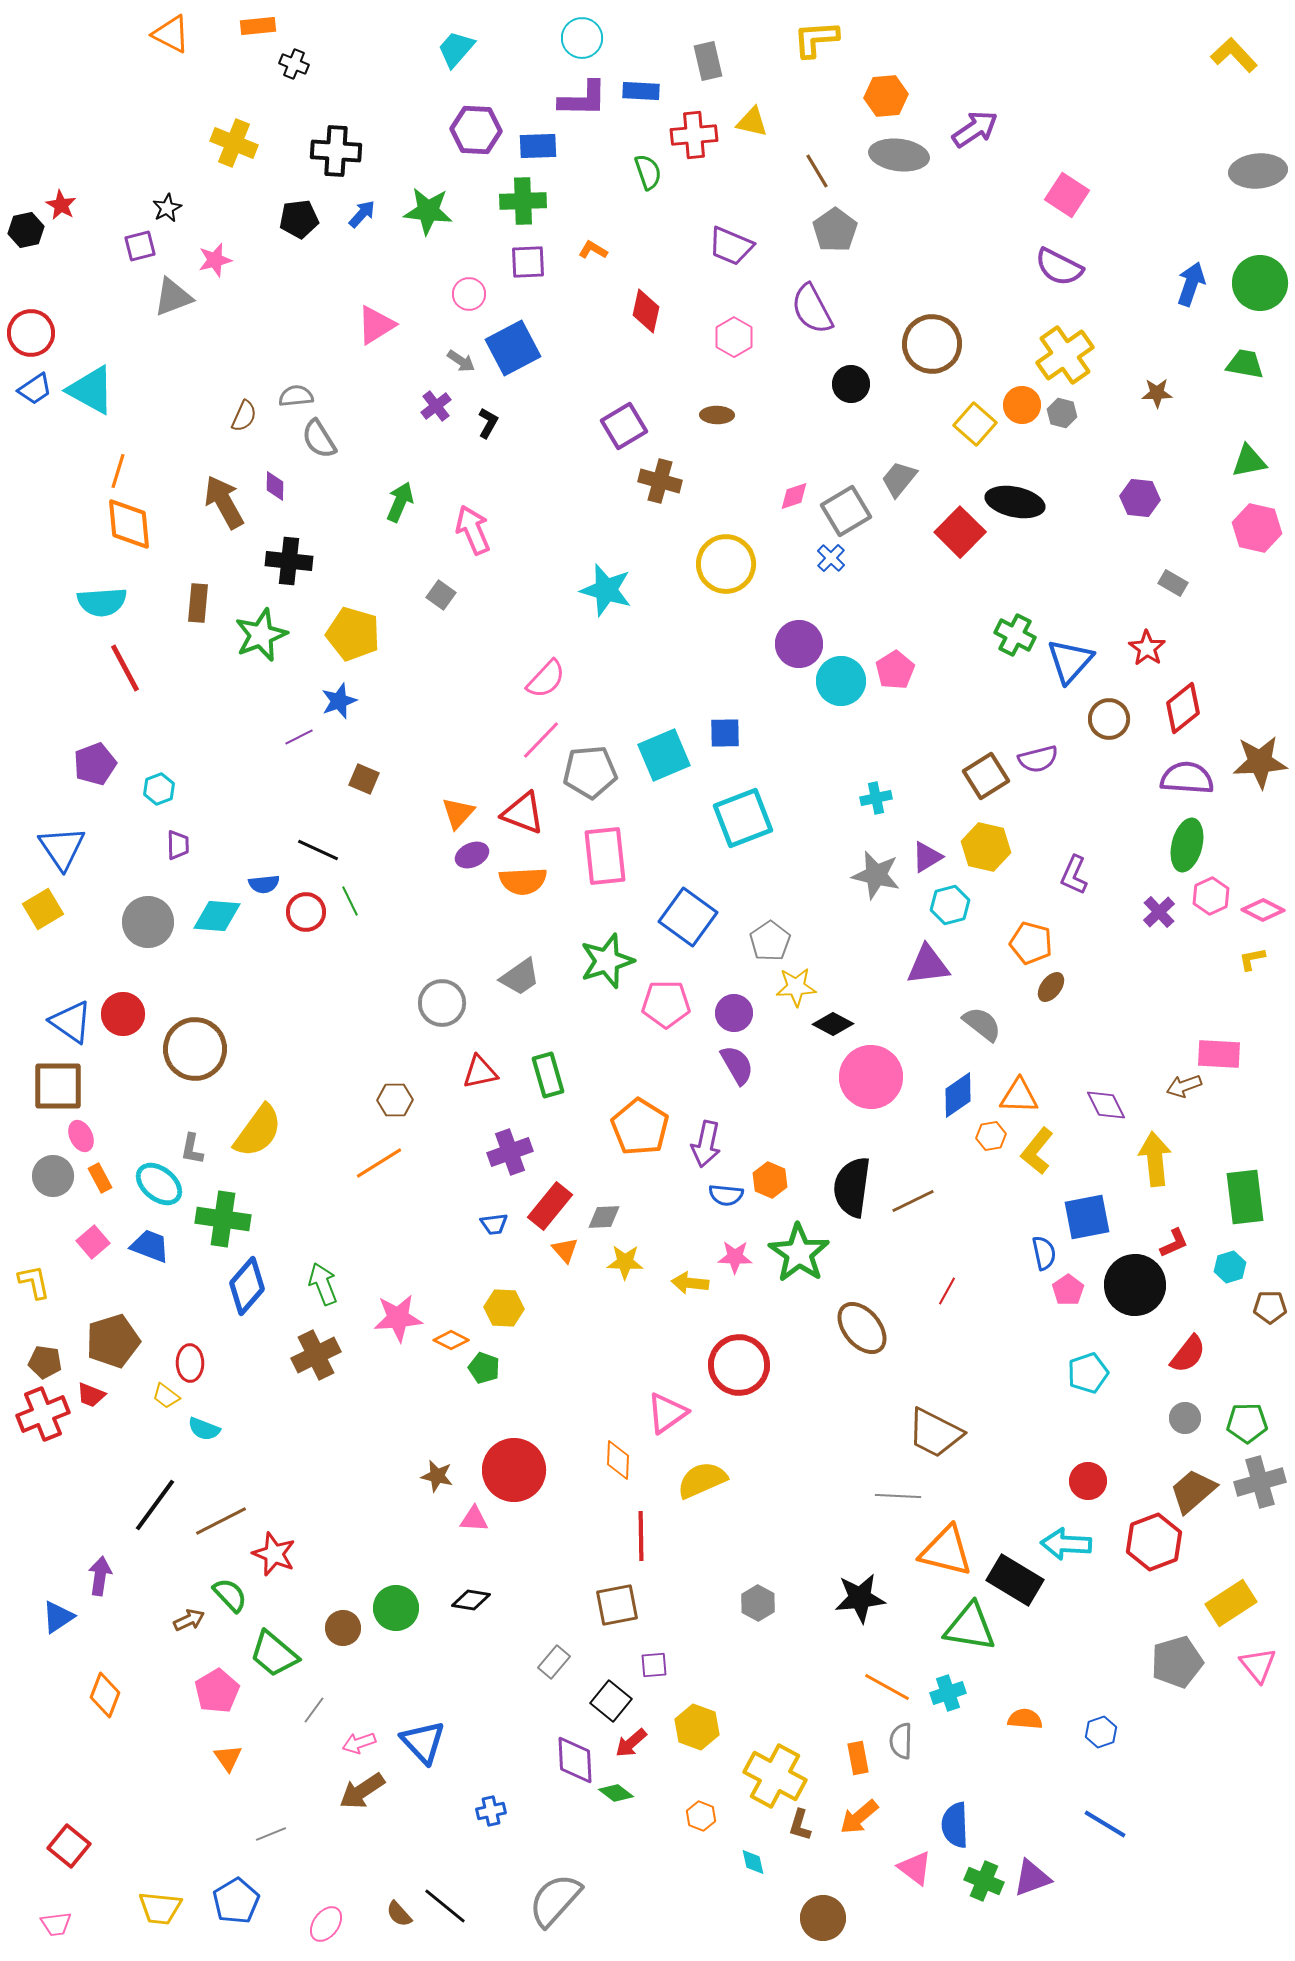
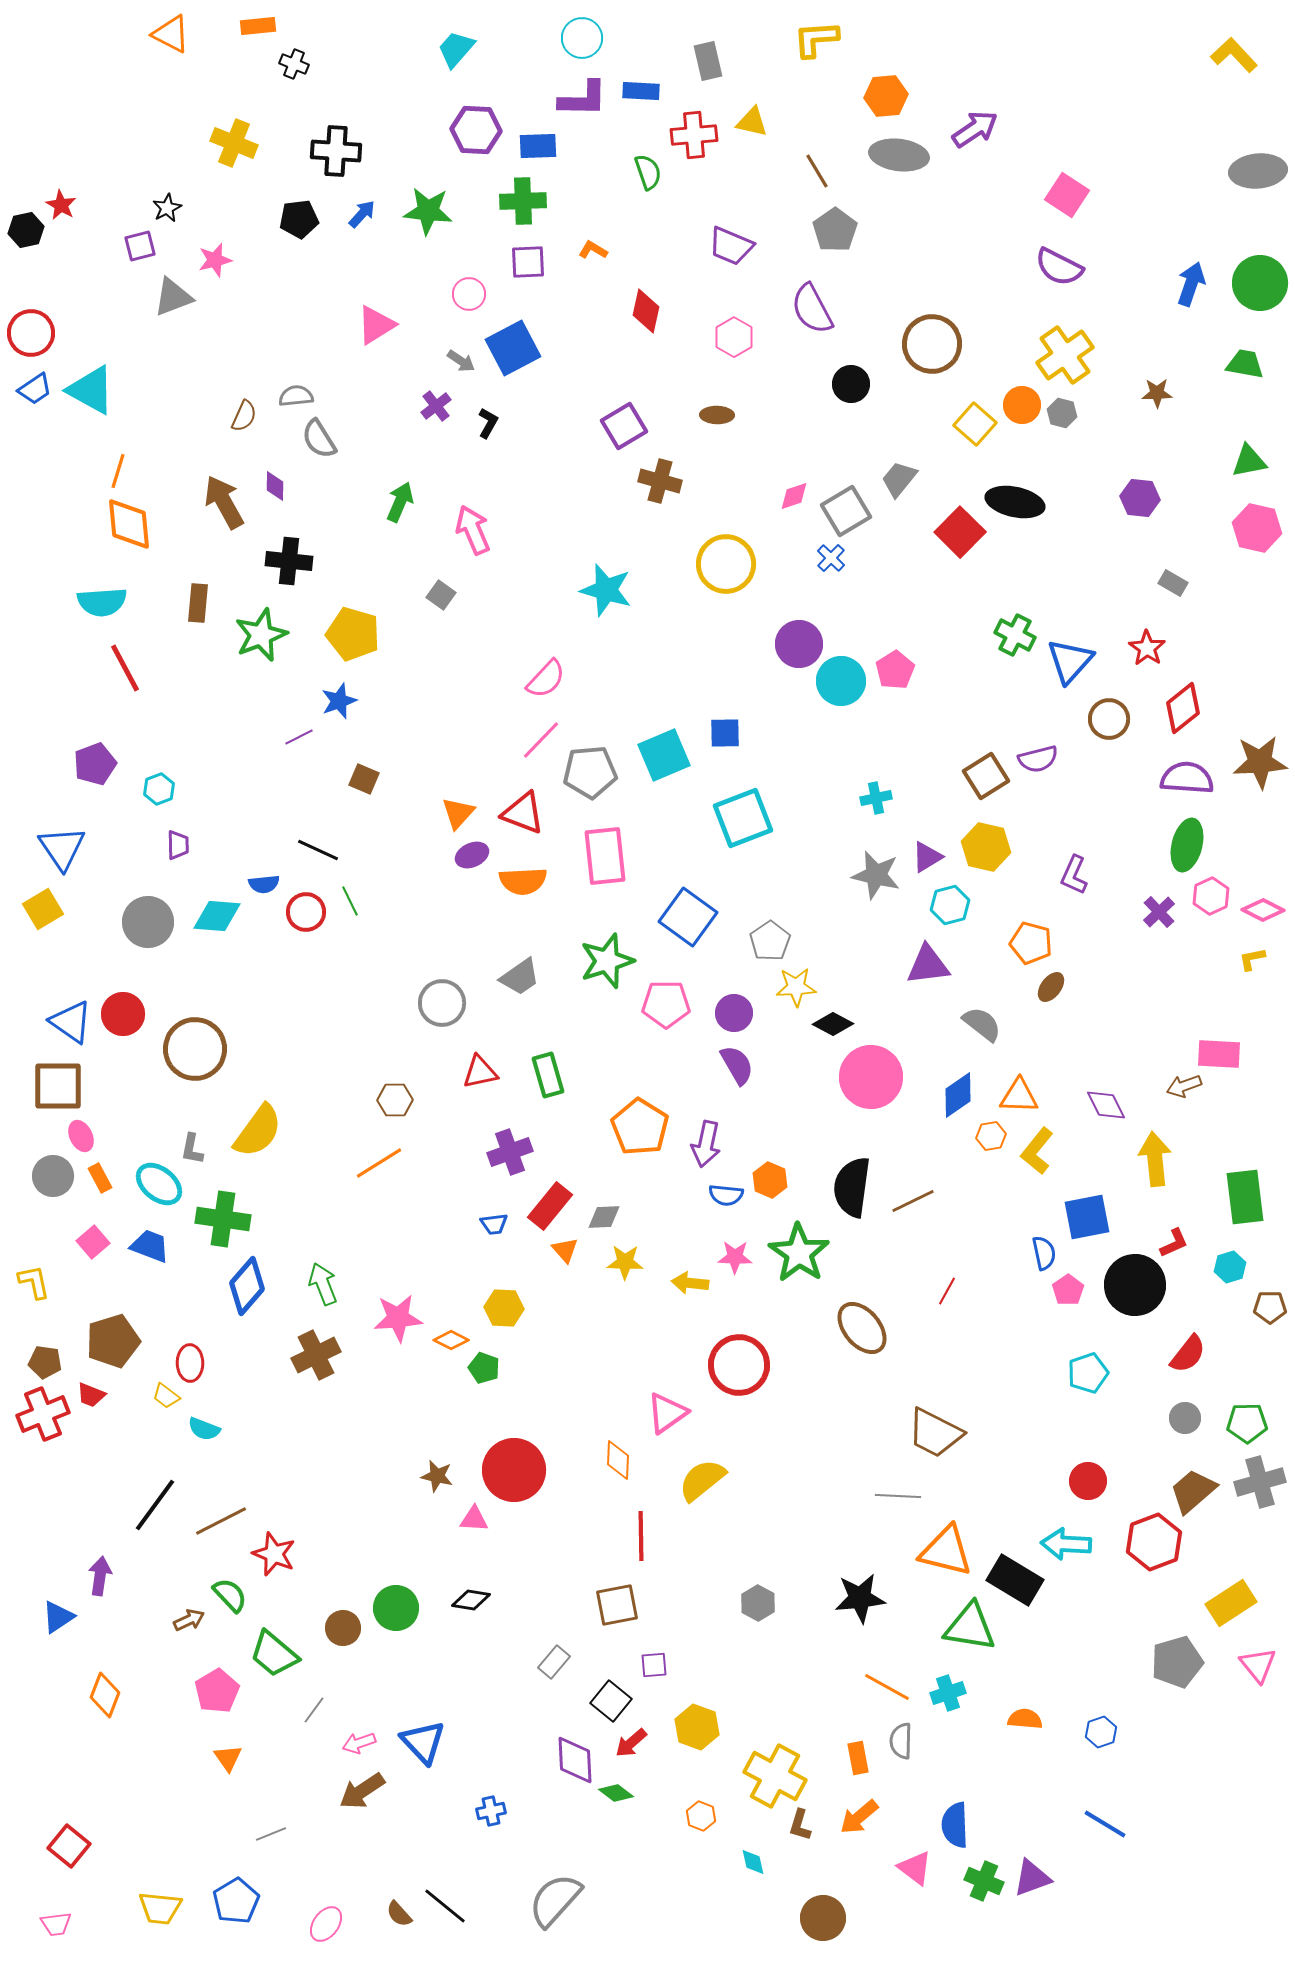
yellow semicircle at (702, 1480): rotated 15 degrees counterclockwise
